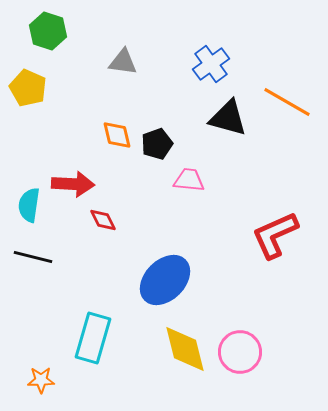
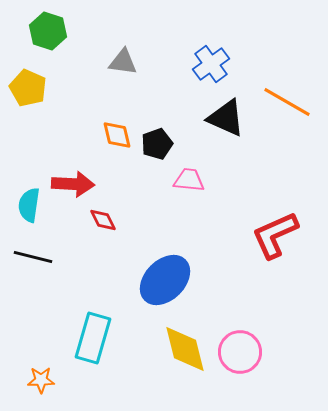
black triangle: moved 2 px left; rotated 9 degrees clockwise
